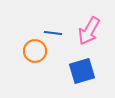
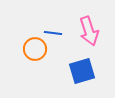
pink arrow: rotated 48 degrees counterclockwise
orange circle: moved 2 px up
